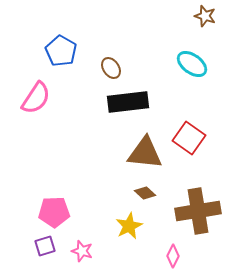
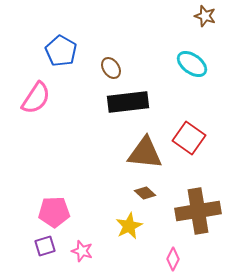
pink diamond: moved 3 px down
